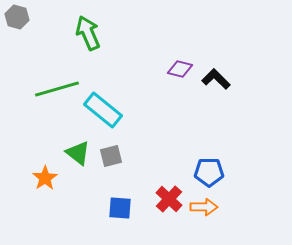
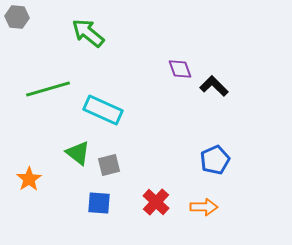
gray hexagon: rotated 10 degrees counterclockwise
green arrow: rotated 28 degrees counterclockwise
purple diamond: rotated 55 degrees clockwise
black L-shape: moved 2 px left, 7 px down
green line: moved 9 px left
cyan rectangle: rotated 15 degrees counterclockwise
gray square: moved 2 px left, 9 px down
blue pentagon: moved 6 px right, 12 px up; rotated 24 degrees counterclockwise
orange star: moved 16 px left, 1 px down
red cross: moved 13 px left, 3 px down
blue square: moved 21 px left, 5 px up
